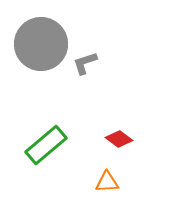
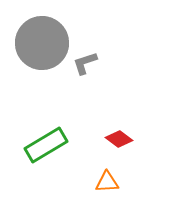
gray circle: moved 1 px right, 1 px up
green rectangle: rotated 9 degrees clockwise
